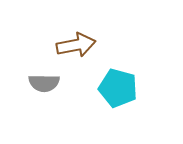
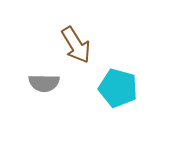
brown arrow: rotated 69 degrees clockwise
